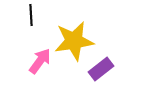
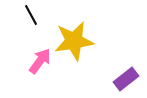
black line: rotated 25 degrees counterclockwise
purple rectangle: moved 25 px right, 10 px down
